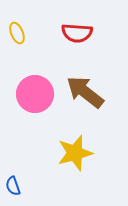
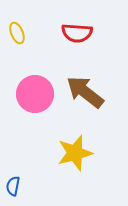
blue semicircle: rotated 30 degrees clockwise
